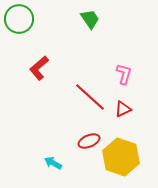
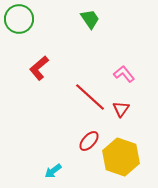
pink L-shape: rotated 55 degrees counterclockwise
red triangle: moved 2 px left; rotated 30 degrees counterclockwise
red ellipse: rotated 25 degrees counterclockwise
cyan arrow: moved 8 px down; rotated 66 degrees counterclockwise
